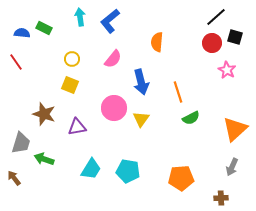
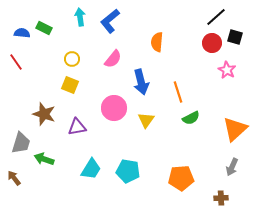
yellow triangle: moved 5 px right, 1 px down
